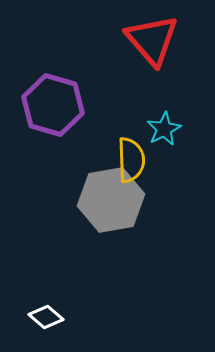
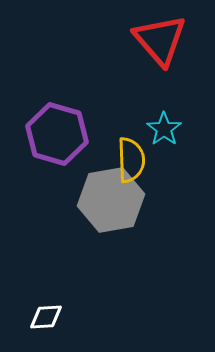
red triangle: moved 8 px right
purple hexagon: moved 4 px right, 29 px down
cyan star: rotated 8 degrees counterclockwise
white diamond: rotated 44 degrees counterclockwise
